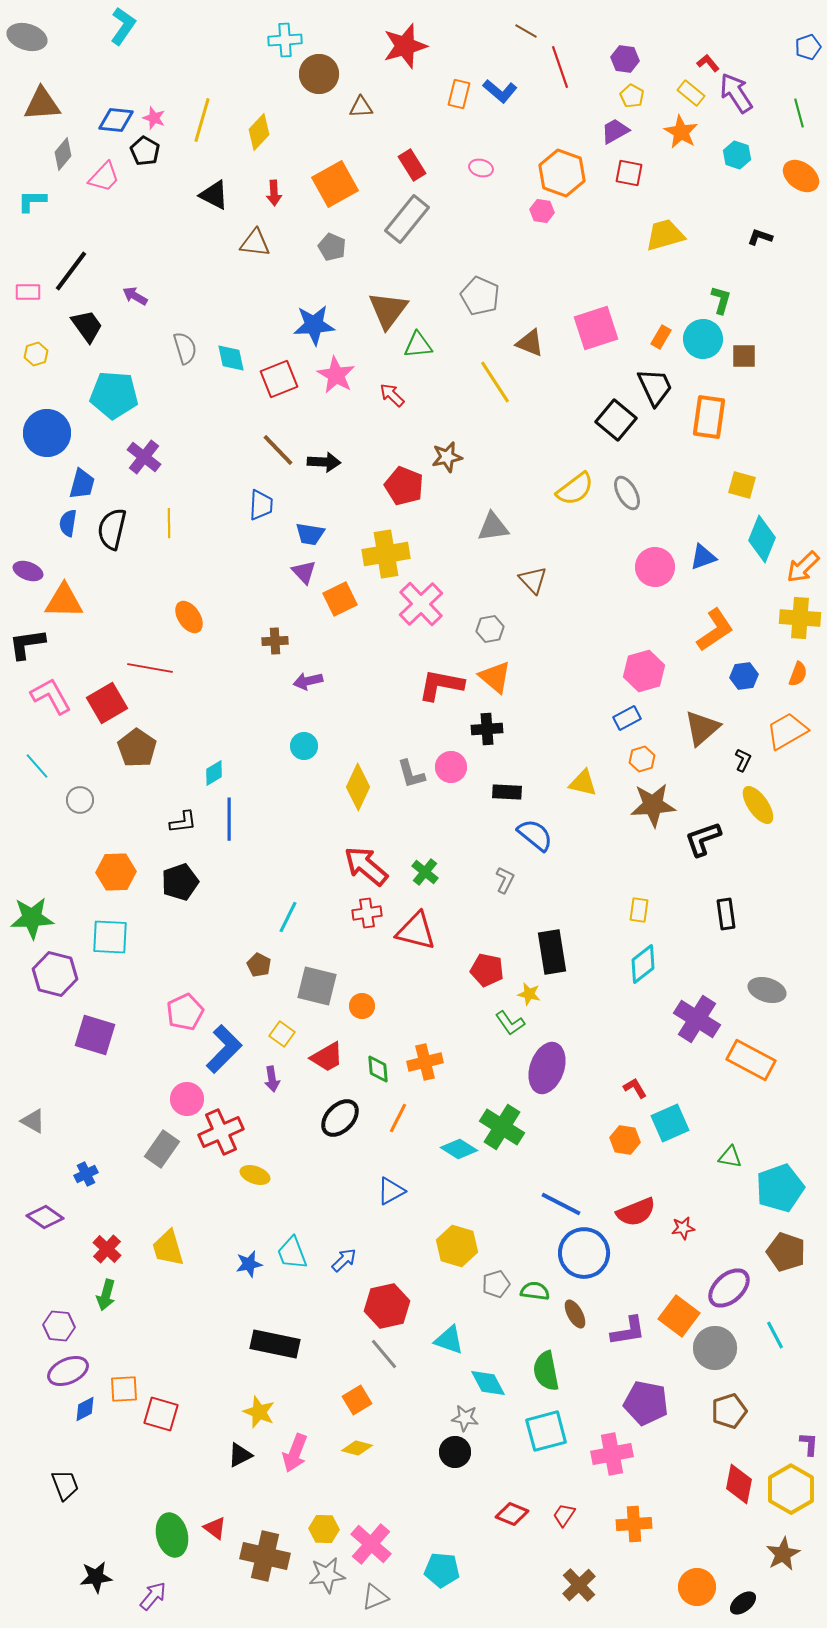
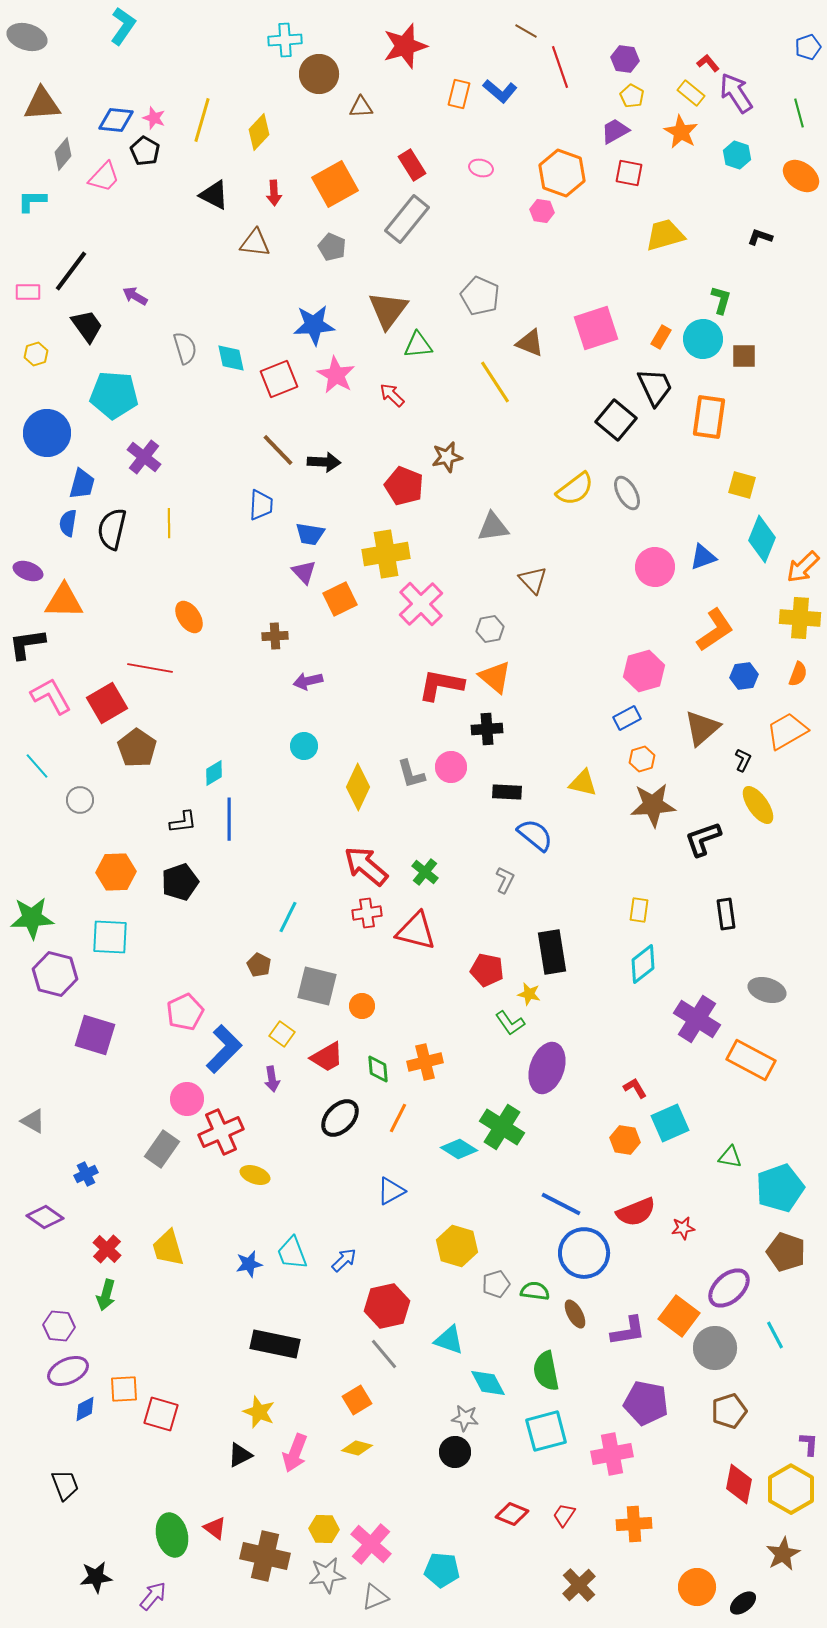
brown cross at (275, 641): moved 5 px up
